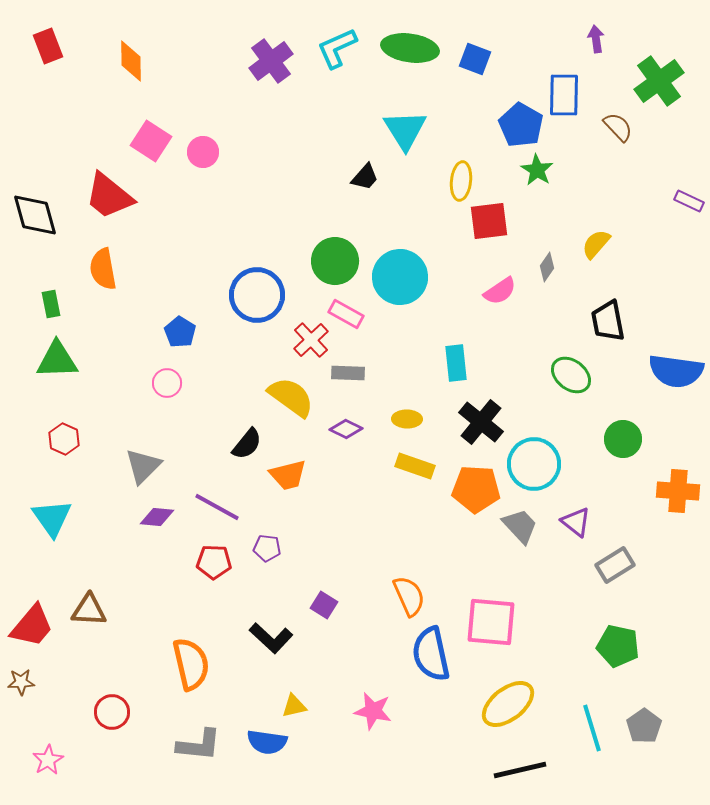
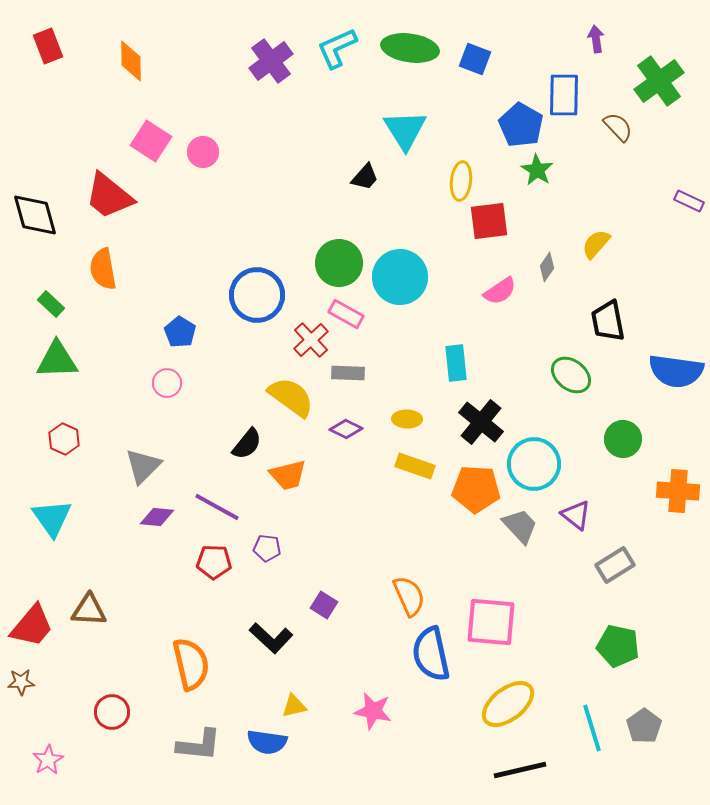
green circle at (335, 261): moved 4 px right, 2 px down
green rectangle at (51, 304): rotated 36 degrees counterclockwise
purple triangle at (576, 522): moved 7 px up
